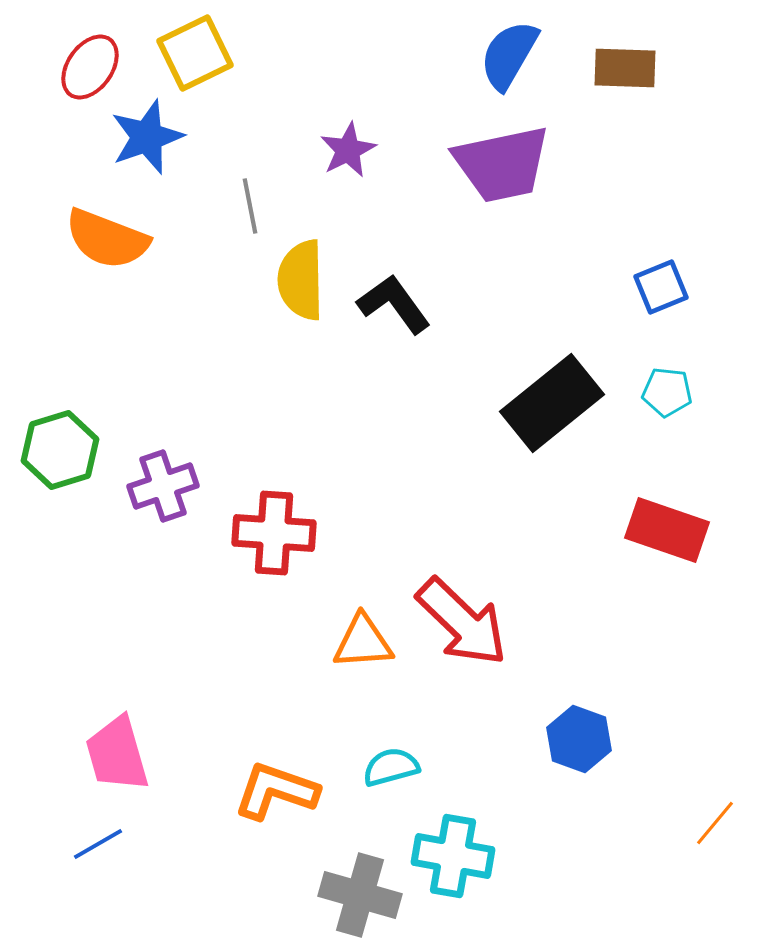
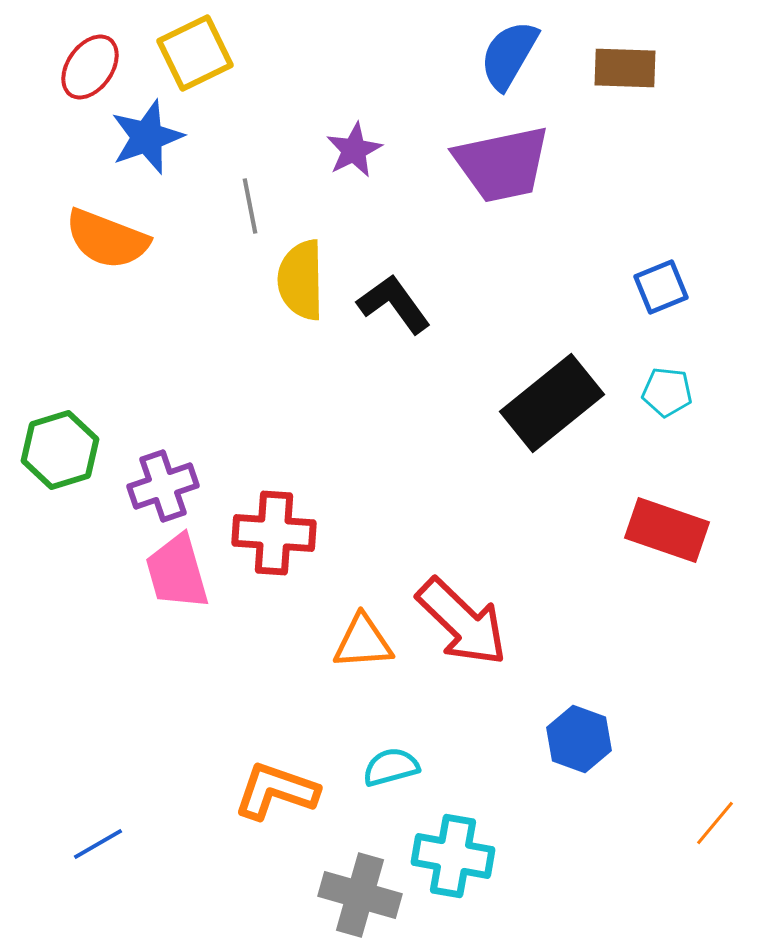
purple star: moved 6 px right
pink trapezoid: moved 60 px right, 182 px up
